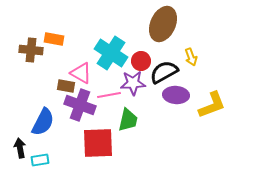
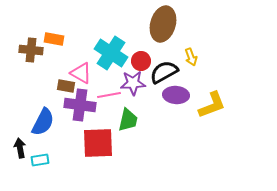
brown ellipse: rotated 8 degrees counterclockwise
purple cross: rotated 12 degrees counterclockwise
